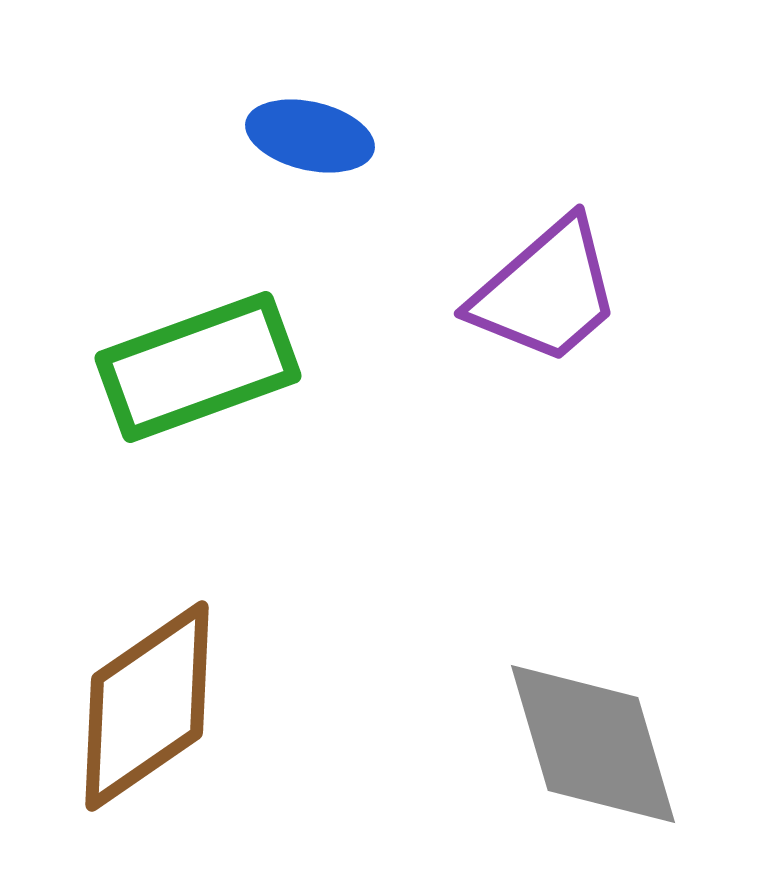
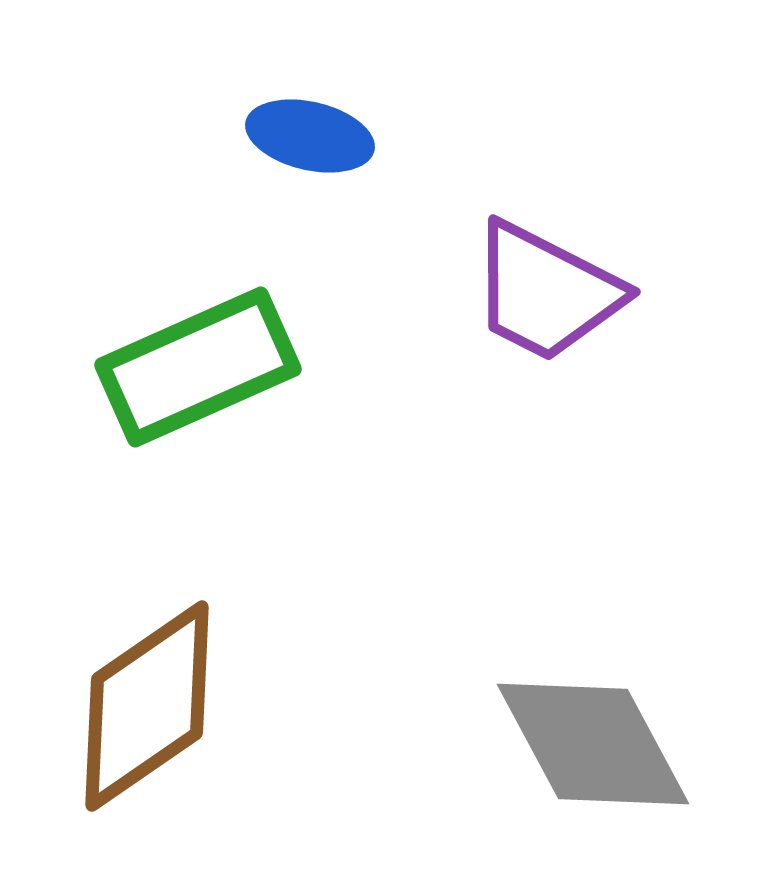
purple trapezoid: rotated 68 degrees clockwise
green rectangle: rotated 4 degrees counterclockwise
gray diamond: rotated 12 degrees counterclockwise
